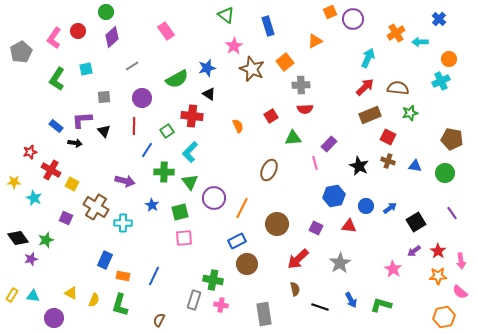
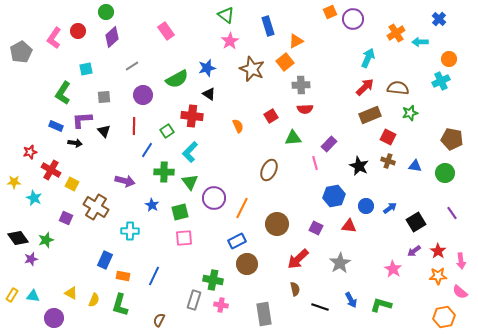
orange triangle at (315, 41): moved 19 px left
pink star at (234, 46): moved 4 px left, 5 px up
green L-shape at (57, 79): moved 6 px right, 14 px down
purple circle at (142, 98): moved 1 px right, 3 px up
blue rectangle at (56, 126): rotated 16 degrees counterclockwise
cyan cross at (123, 223): moved 7 px right, 8 px down
